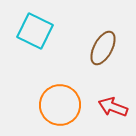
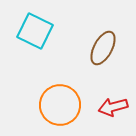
red arrow: rotated 36 degrees counterclockwise
